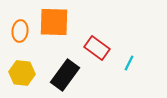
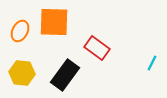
orange ellipse: rotated 20 degrees clockwise
cyan line: moved 23 px right
